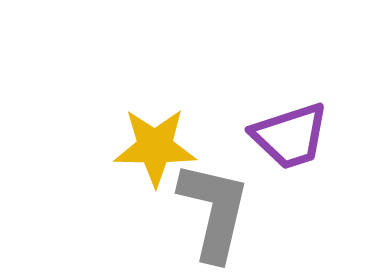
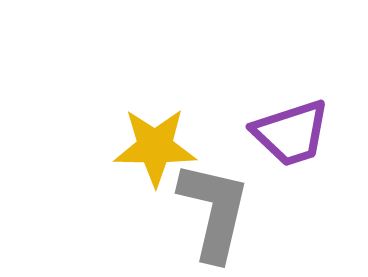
purple trapezoid: moved 1 px right, 3 px up
